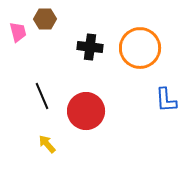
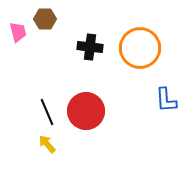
black line: moved 5 px right, 16 px down
